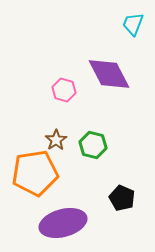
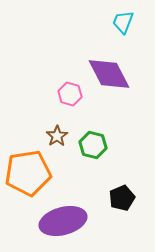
cyan trapezoid: moved 10 px left, 2 px up
pink hexagon: moved 6 px right, 4 px down
brown star: moved 1 px right, 4 px up
orange pentagon: moved 7 px left
black pentagon: rotated 25 degrees clockwise
purple ellipse: moved 2 px up
